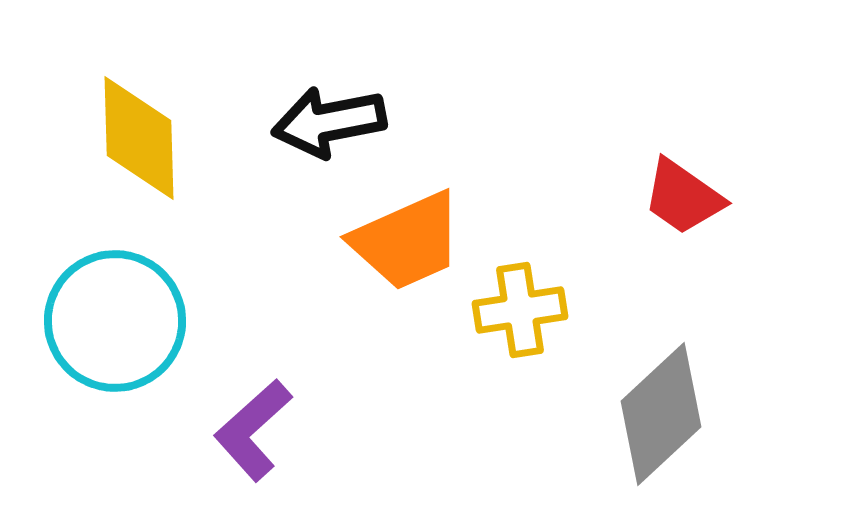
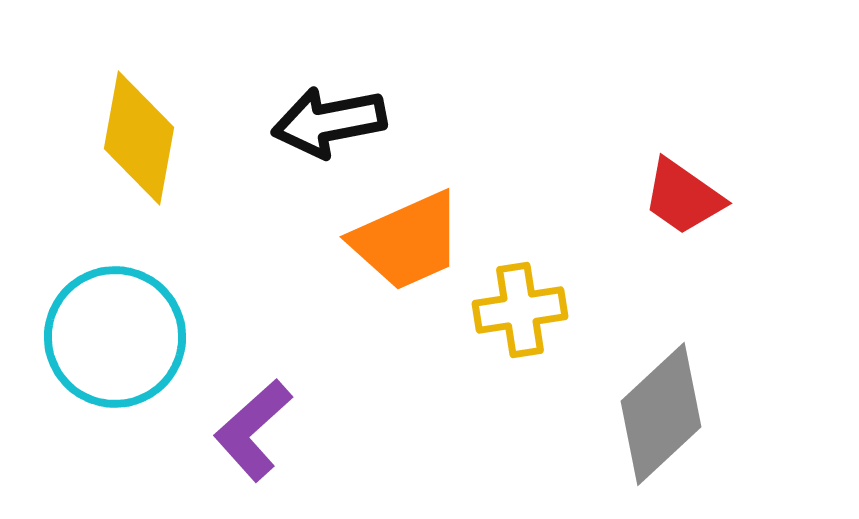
yellow diamond: rotated 12 degrees clockwise
cyan circle: moved 16 px down
